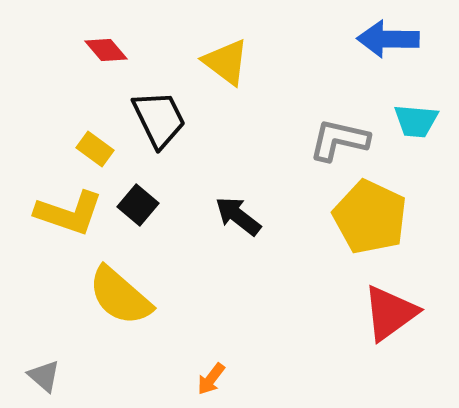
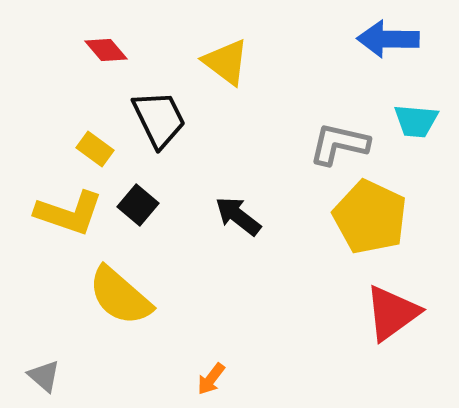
gray L-shape: moved 4 px down
red triangle: moved 2 px right
